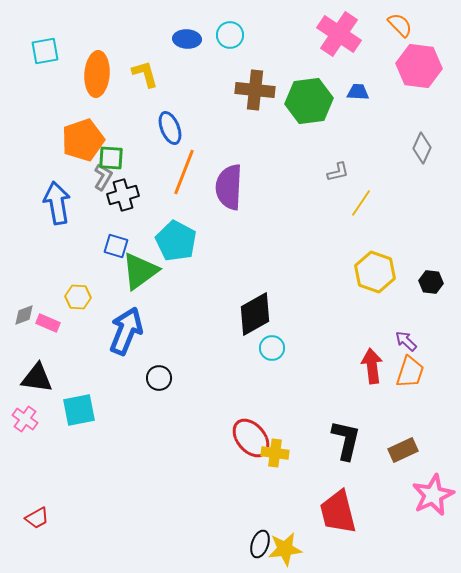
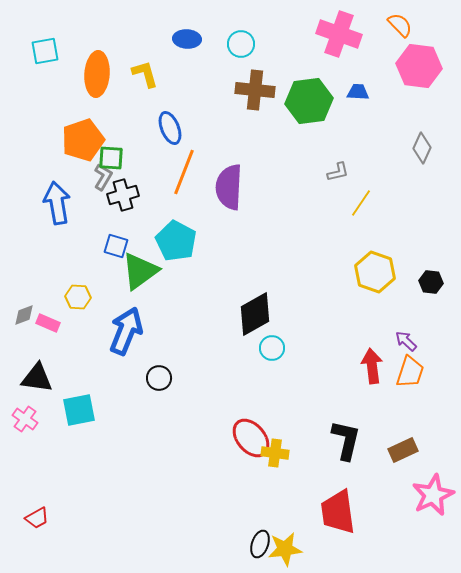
pink cross at (339, 34): rotated 15 degrees counterclockwise
cyan circle at (230, 35): moved 11 px right, 9 px down
red trapezoid at (338, 512): rotated 6 degrees clockwise
